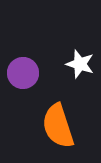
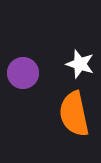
orange semicircle: moved 16 px right, 12 px up; rotated 6 degrees clockwise
